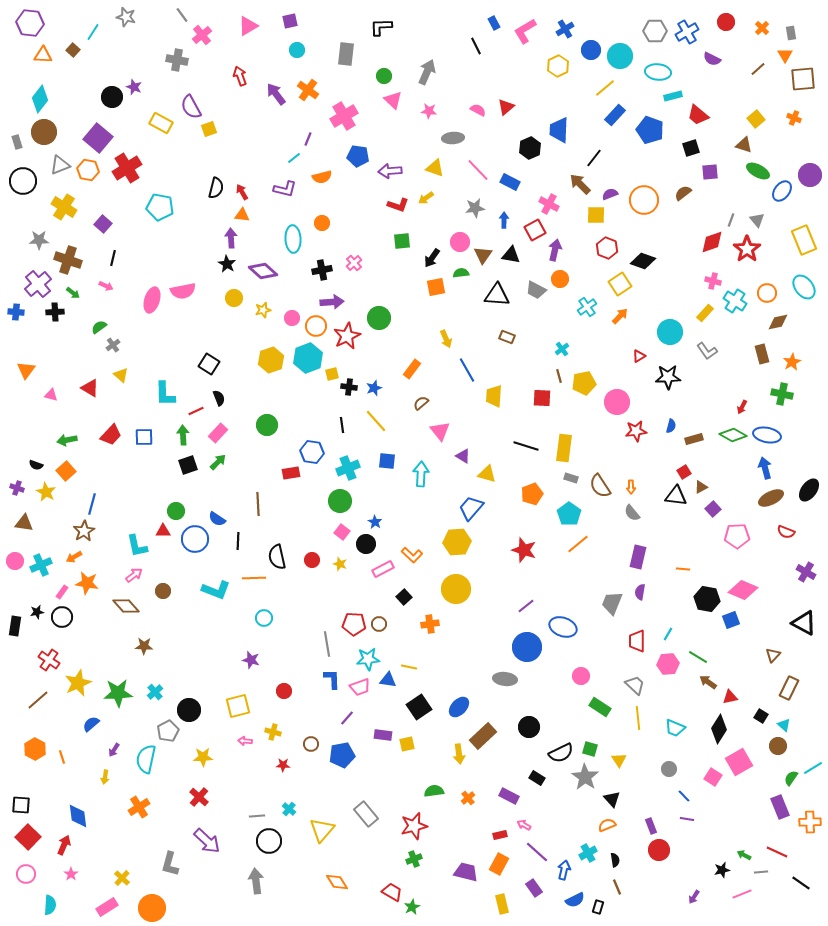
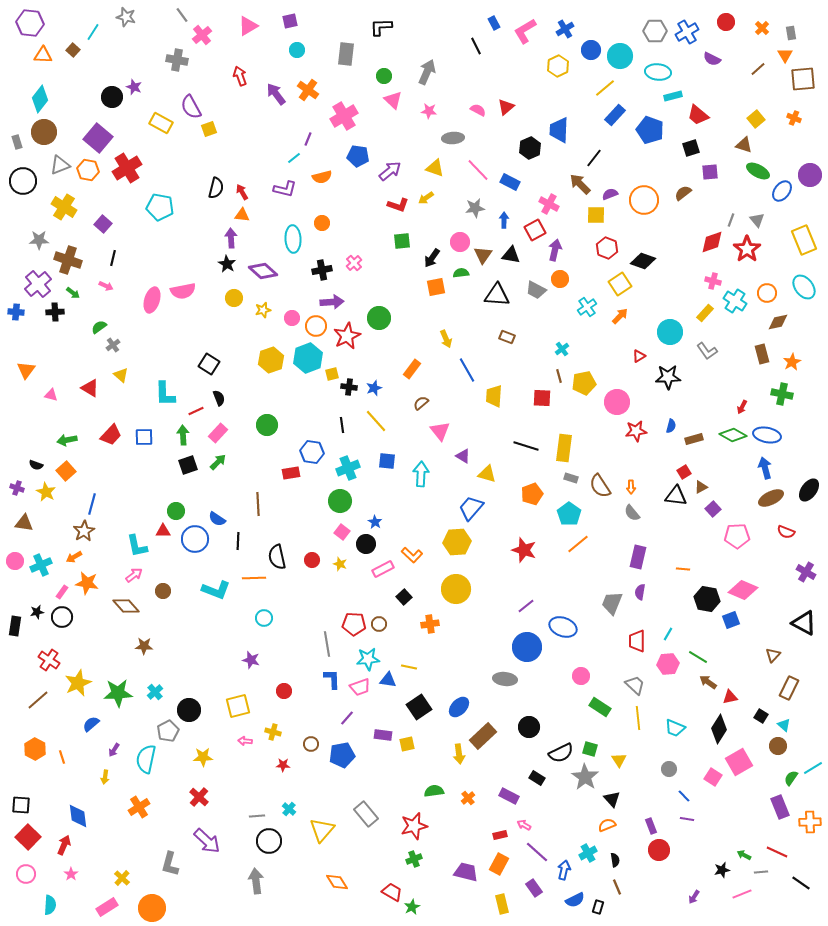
purple arrow at (390, 171): rotated 145 degrees clockwise
